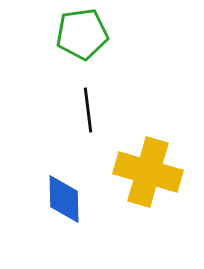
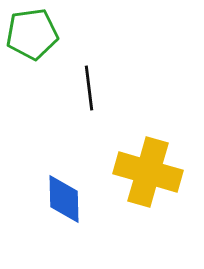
green pentagon: moved 50 px left
black line: moved 1 px right, 22 px up
